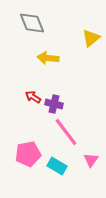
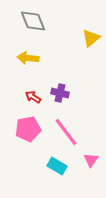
gray diamond: moved 1 px right, 2 px up
yellow arrow: moved 20 px left
purple cross: moved 6 px right, 11 px up
pink pentagon: moved 25 px up
